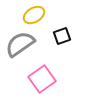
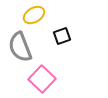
gray semicircle: moved 3 px down; rotated 76 degrees counterclockwise
pink square: rotated 12 degrees counterclockwise
